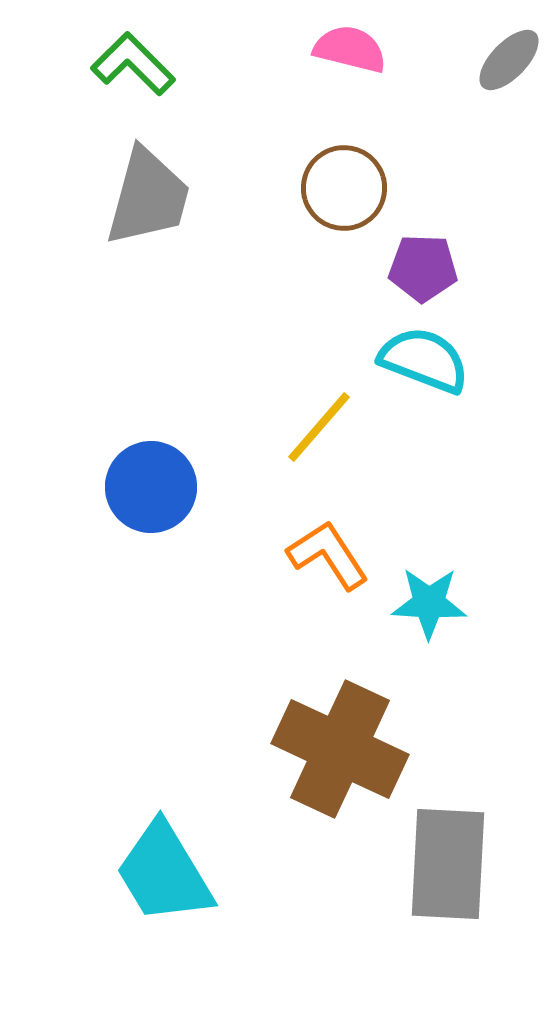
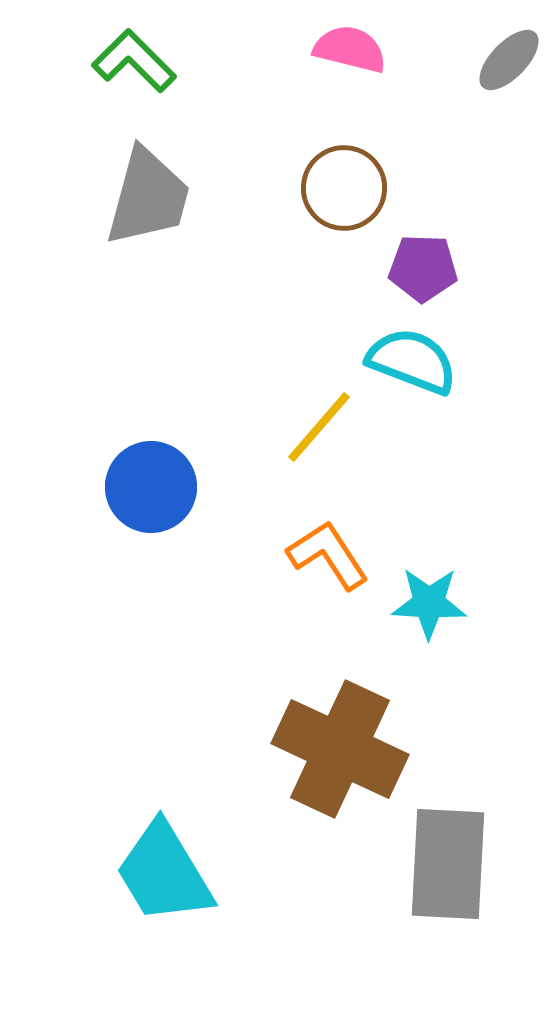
green L-shape: moved 1 px right, 3 px up
cyan semicircle: moved 12 px left, 1 px down
